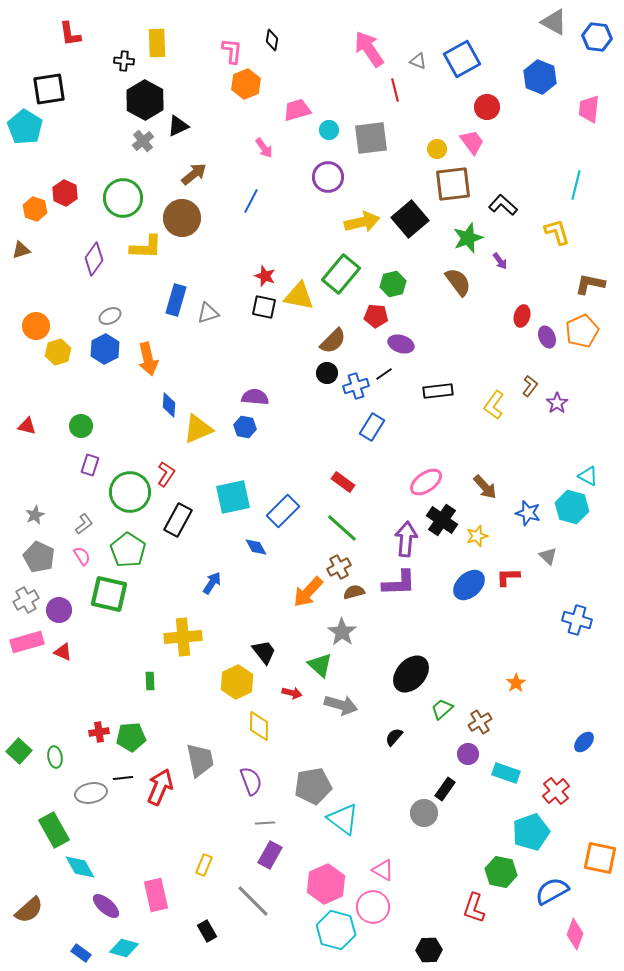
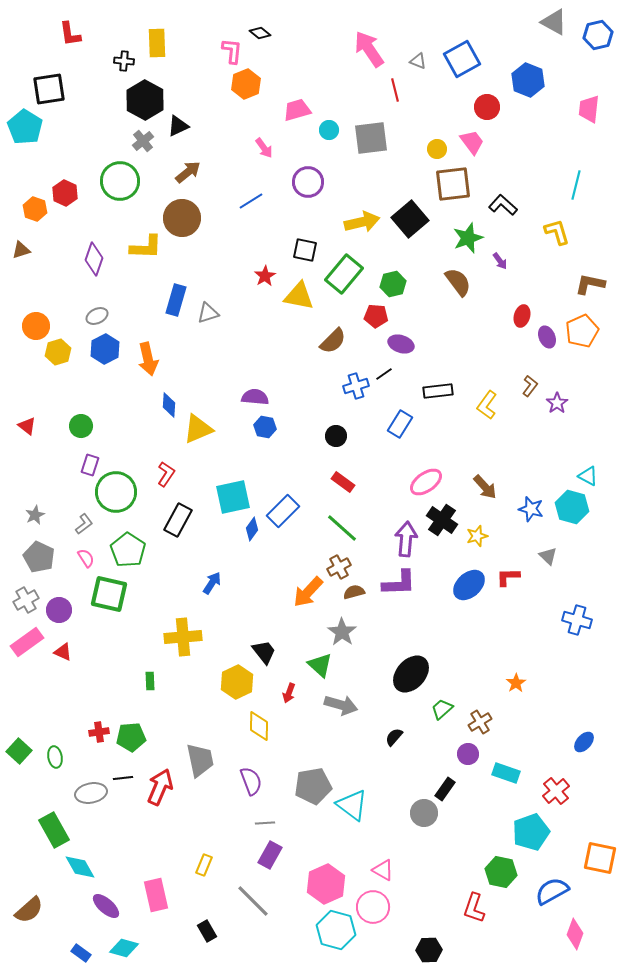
blue hexagon at (597, 37): moved 1 px right, 2 px up; rotated 20 degrees counterclockwise
black diamond at (272, 40): moved 12 px left, 7 px up; rotated 60 degrees counterclockwise
blue hexagon at (540, 77): moved 12 px left, 3 px down
brown arrow at (194, 174): moved 6 px left, 2 px up
purple circle at (328, 177): moved 20 px left, 5 px down
green circle at (123, 198): moved 3 px left, 17 px up
blue line at (251, 201): rotated 30 degrees clockwise
purple diamond at (94, 259): rotated 16 degrees counterclockwise
green rectangle at (341, 274): moved 3 px right
red star at (265, 276): rotated 20 degrees clockwise
black square at (264, 307): moved 41 px right, 57 px up
gray ellipse at (110, 316): moved 13 px left
black circle at (327, 373): moved 9 px right, 63 px down
yellow L-shape at (494, 405): moved 7 px left
red triangle at (27, 426): rotated 24 degrees clockwise
blue hexagon at (245, 427): moved 20 px right
blue rectangle at (372, 427): moved 28 px right, 3 px up
green circle at (130, 492): moved 14 px left
blue star at (528, 513): moved 3 px right, 4 px up
blue diamond at (256, 547): moved 4 px left, 18 px up; rotated 65 degrees clockwise
pink semicircle at (82, 556): moved 4 px right, 2 px down
pink rectangle at (27, 642): rotated 20 degrees counterclockwise
red arrow at (292, 693): moved 3 px left; rotated 96 degrees clockwise
cyan triangle at (343, 819): moved 9 px right, 14 px up
